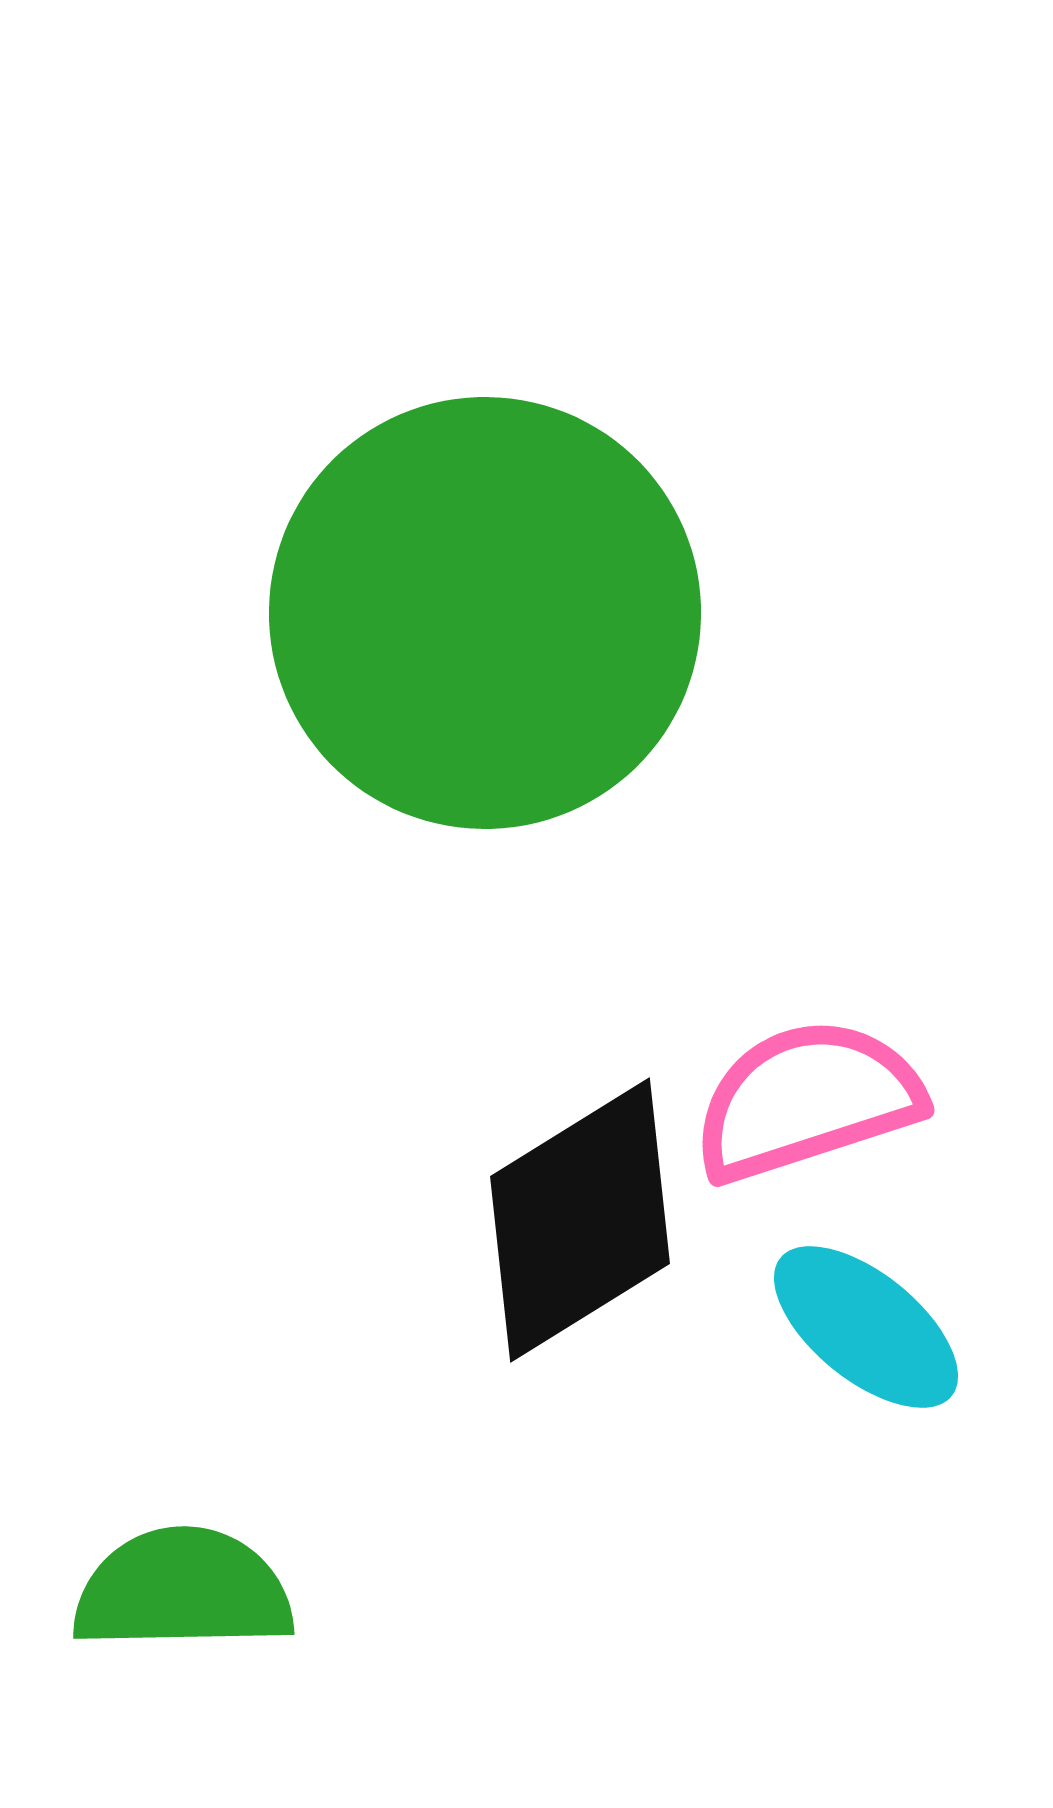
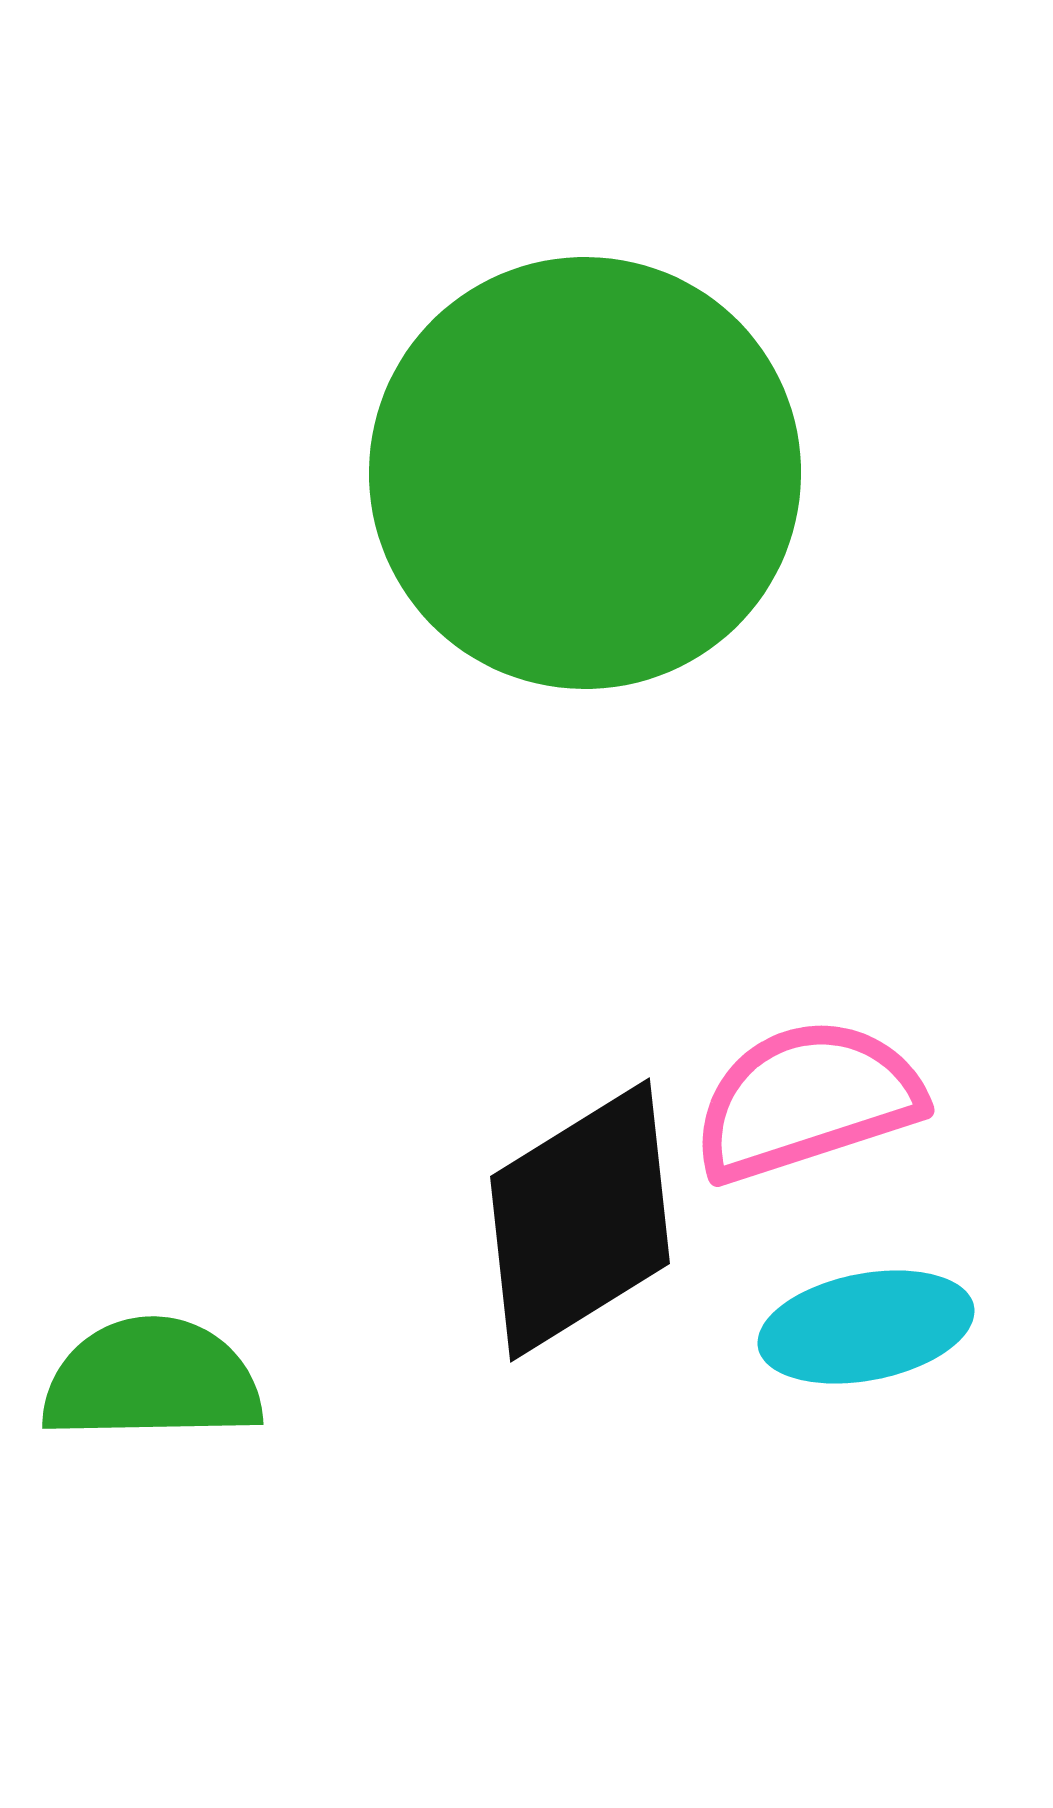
green circle: moved 100 px right, 140 px up
cyan ellipse: rotated 50 degrees counterclockwise
green semicircle: moved 31 px left, 210 px up
